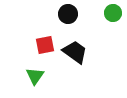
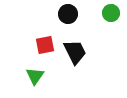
green circle: moved 2 px left
black trapezoid: rotated 28 degrees clockwise
